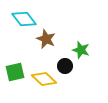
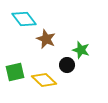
black circle: moved 2 px right, 1 px up
yellow diamond: moved 1 px down
